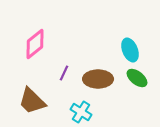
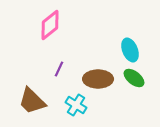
pink diamond: moved 15 px right, 19 px up
purple line: moved 5 px left, 4 px up
green ellipse: moved 3 px left
cyan cross: moved 5 px left, 7 px up
